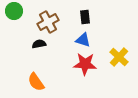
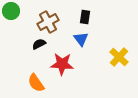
green circle: moved 3 px left
black rectangle: rotated 16 degrees clockwise
blue triangle: moved 2 px left, 1 px up; rotated 35 degrees clockwise
black semicircle: rotated 16 degrees counterclockwise
red star: moved 23 px left
orange semicircle: moved 1 px down
